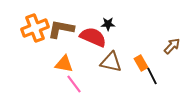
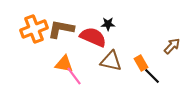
orange cross: moved 1 px left, 1 px down
brown triangle: moved 1 px up
black line: rotated 18 degrees counterclockwise
pink line: moved 8 px up
